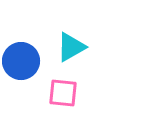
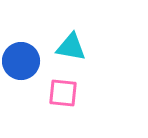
cyan triangle: rotated 40 degrees clockwise
